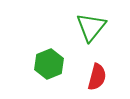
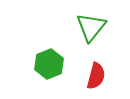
red semicircle: moved 1 px left, 1 px up
